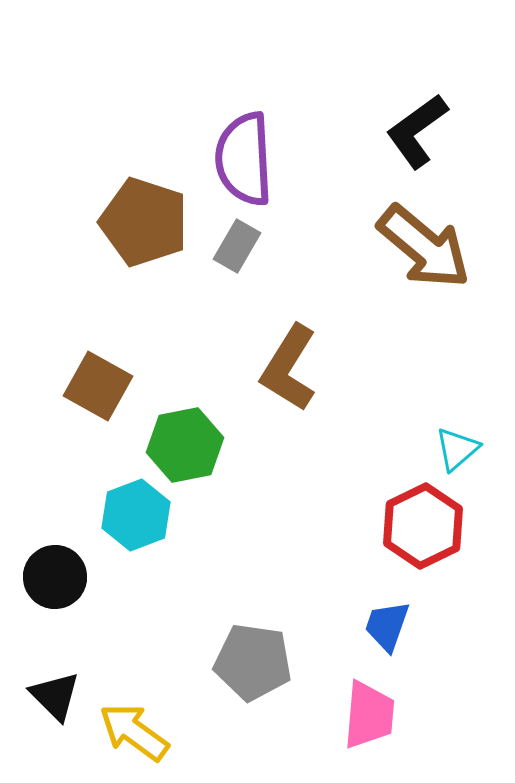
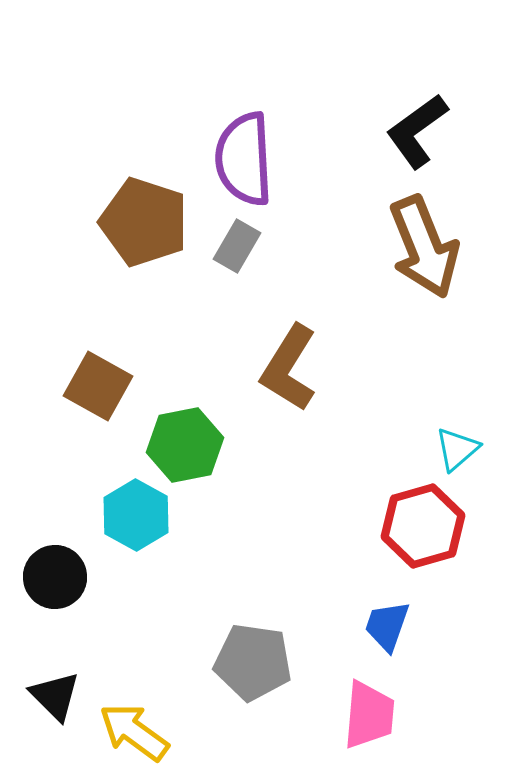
brown arrow: rotated 28 degrees clockwise
cyan hexagon: rotated 10 degrees counterclockwise
red hexagon: rotated 10 degrees clockwise
